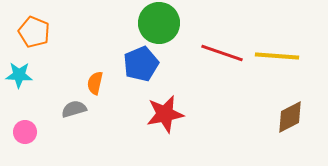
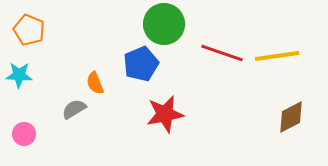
green circle: moved 5 px right, 1 px down
orange pentagon: moved 5 px left, 2 px up
yellow line: rotated 12 degrees counterclockwise
orange semicircle: rotated 35 degrees counterclockwise
gray semicircle: rotated 15 degrees counterclockwise
brown diamond: moved 1 px right
pink circle: moved 1 px left, 2 px down
